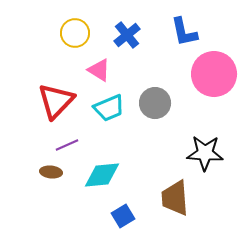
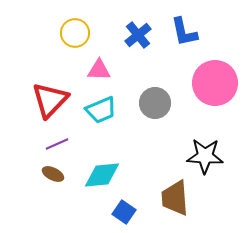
blue cross: moved 11 px right
pink triangle: rotated 30 degrees counterclockwise
pink circle: moved 1 px right, 9 px down
red triangle: moved 6 px left, 1 px up
cyan trapezoid: moved 8 px left, 2 px down
purple line: moved 10 px left, 1 px up
black star: moved 3 px down
brown ellipse: moved 2 px right, 2 px down; rotated 20 degrees clockwise
blue square: moved 1 px right, 4 px up; rotated 25 degrees counterclockwise
